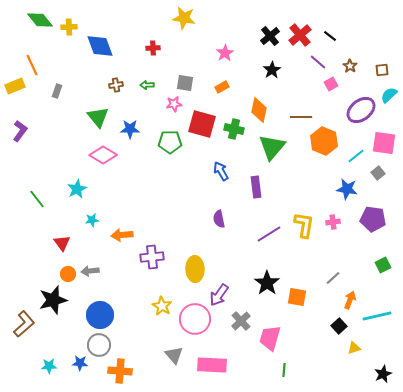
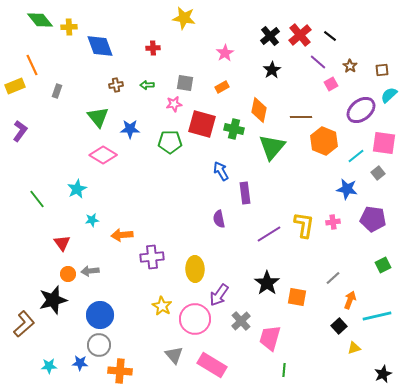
purple rectangle at (256, 187): moved 11 px left, 6 px down
pink rectangle at (212, 365): rotated 28 degrees clockwise
